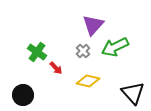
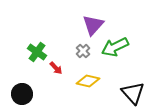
black circle: moved 1 px left, 1 px up
